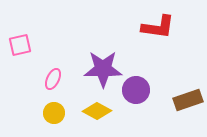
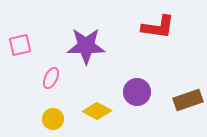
purple star: moved 17 px left, 23 px up
pink ellipse: moved 2 px left, 1 px up
purple circle: moved 1 px right, 2 px down
yellow circle: moved 1 px left, 6 px down
